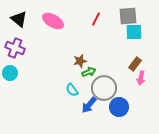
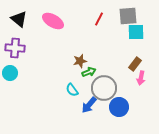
red line: moved 3 px right
cyan square: moved 2 px right
purple cross: rotated 18 degrees counterclockwise
